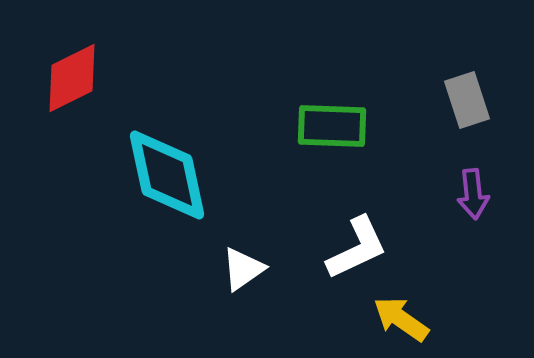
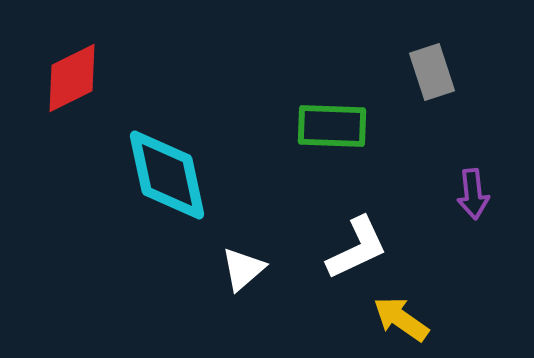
gray rectangle: moved 35 px left, 28 px up
white triangle: rotated 6 degrees counterclockwise
